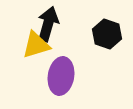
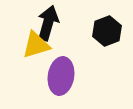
black arrow: moved 1 px up
black hexagon: moved 3 px up; rotated 20 degrees clockwise
